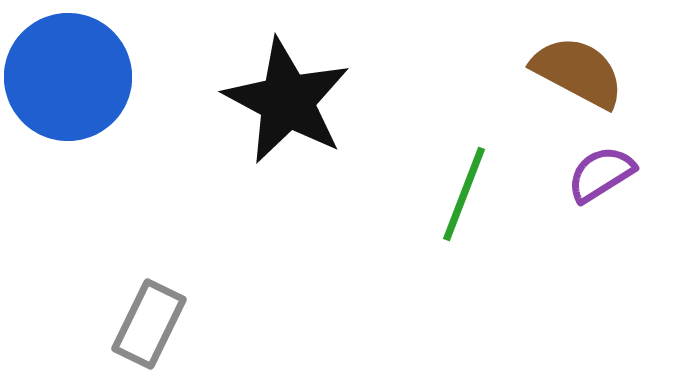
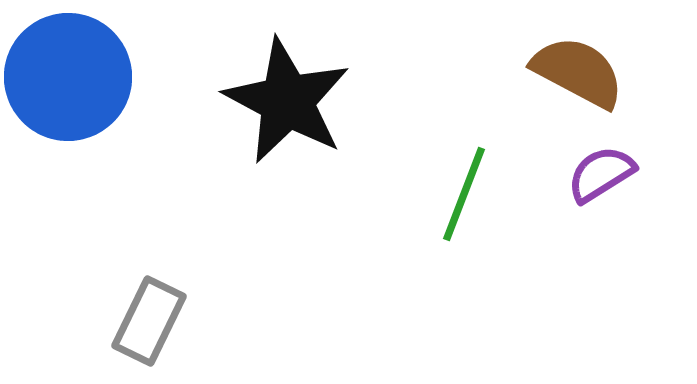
gray rectangle: moved 3 px up
